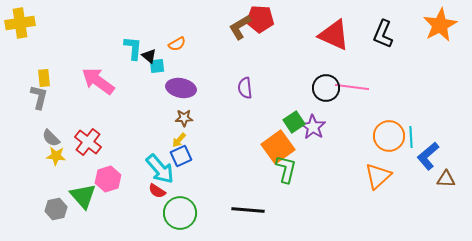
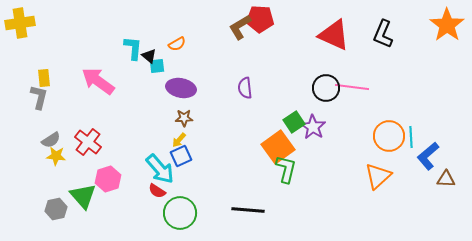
orange star: moved 7 px right; rotated 8 degrees counterclockwise
gray semicircle: moved 2 px down; rotated 78 degrees counterclockwise
